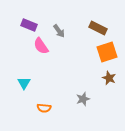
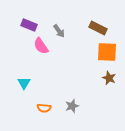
orange square: rotated 20 degrees clockwise
gray star: moved 11 px left, 7 px down
